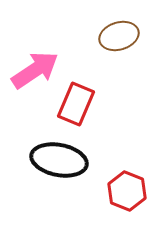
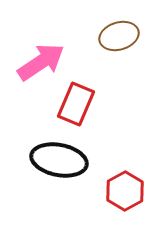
pink arrow: moved 6 px right, 8 px up
red hexagon: moved 2 px left; rotated 9 degrees clockwise
